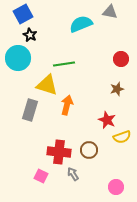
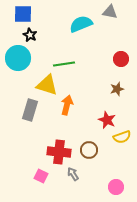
blue square: rotated 30 degrees clockwise
